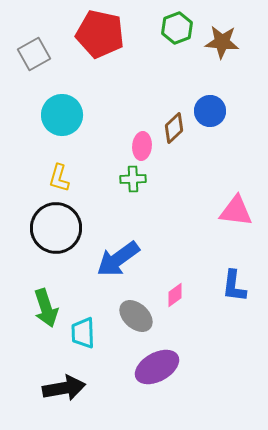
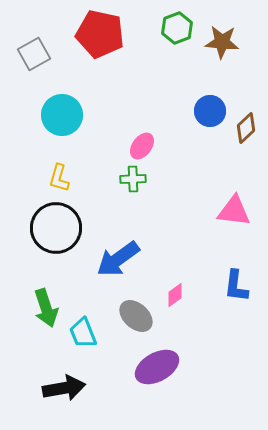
brown diamond: moved 72 px right
pink ellipse: rotated 32 degrees clockwise
pink triangle: moved 2 px left
blue L-shape: moved 2 px right
cyan trapezoid: rotated 20 degrees counterclockwise
